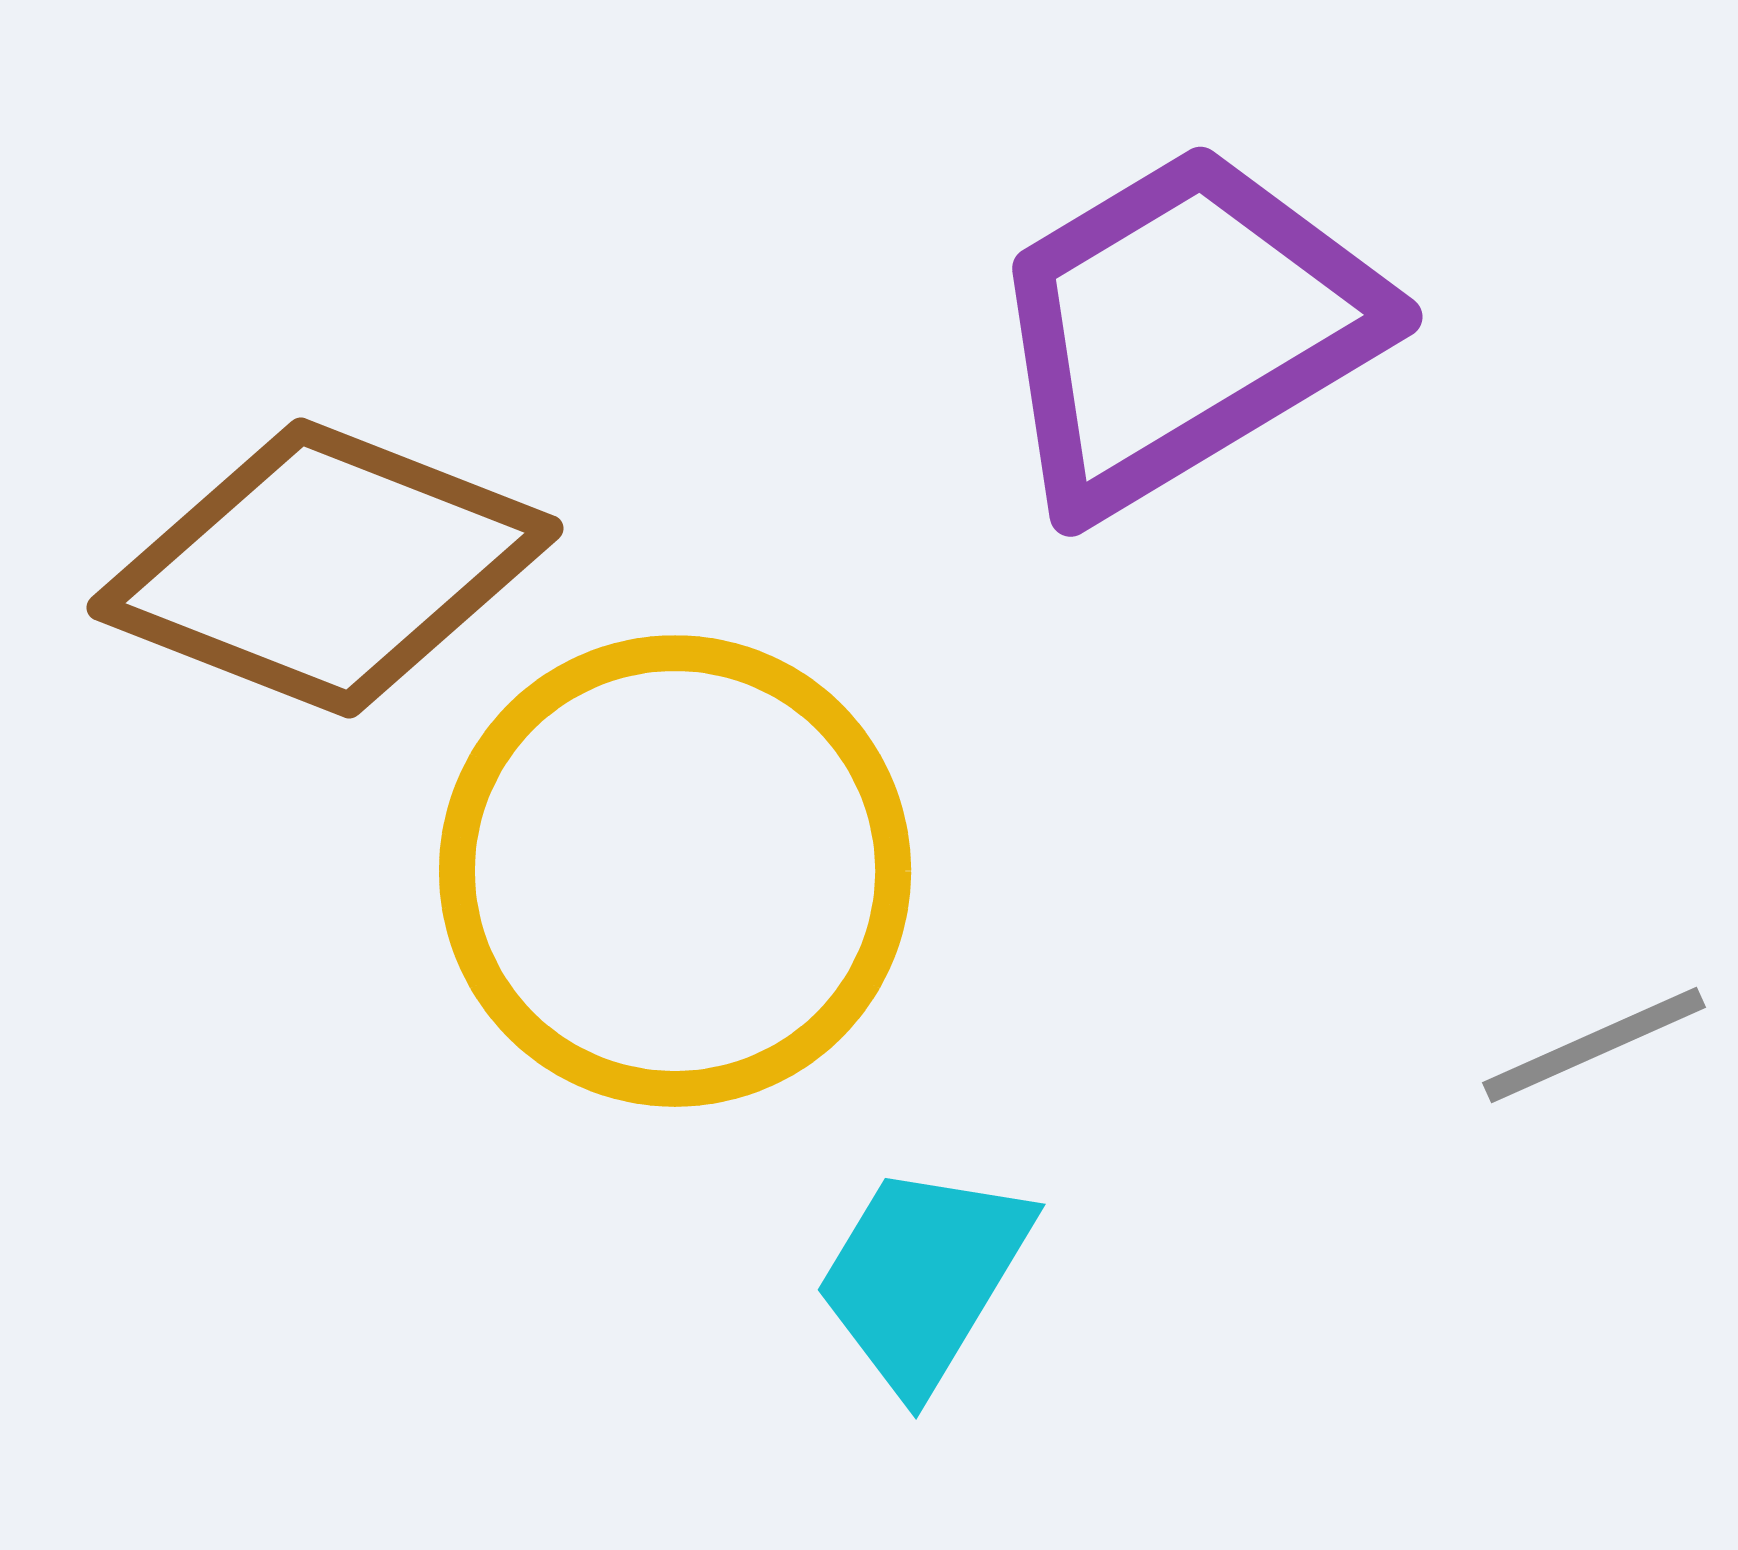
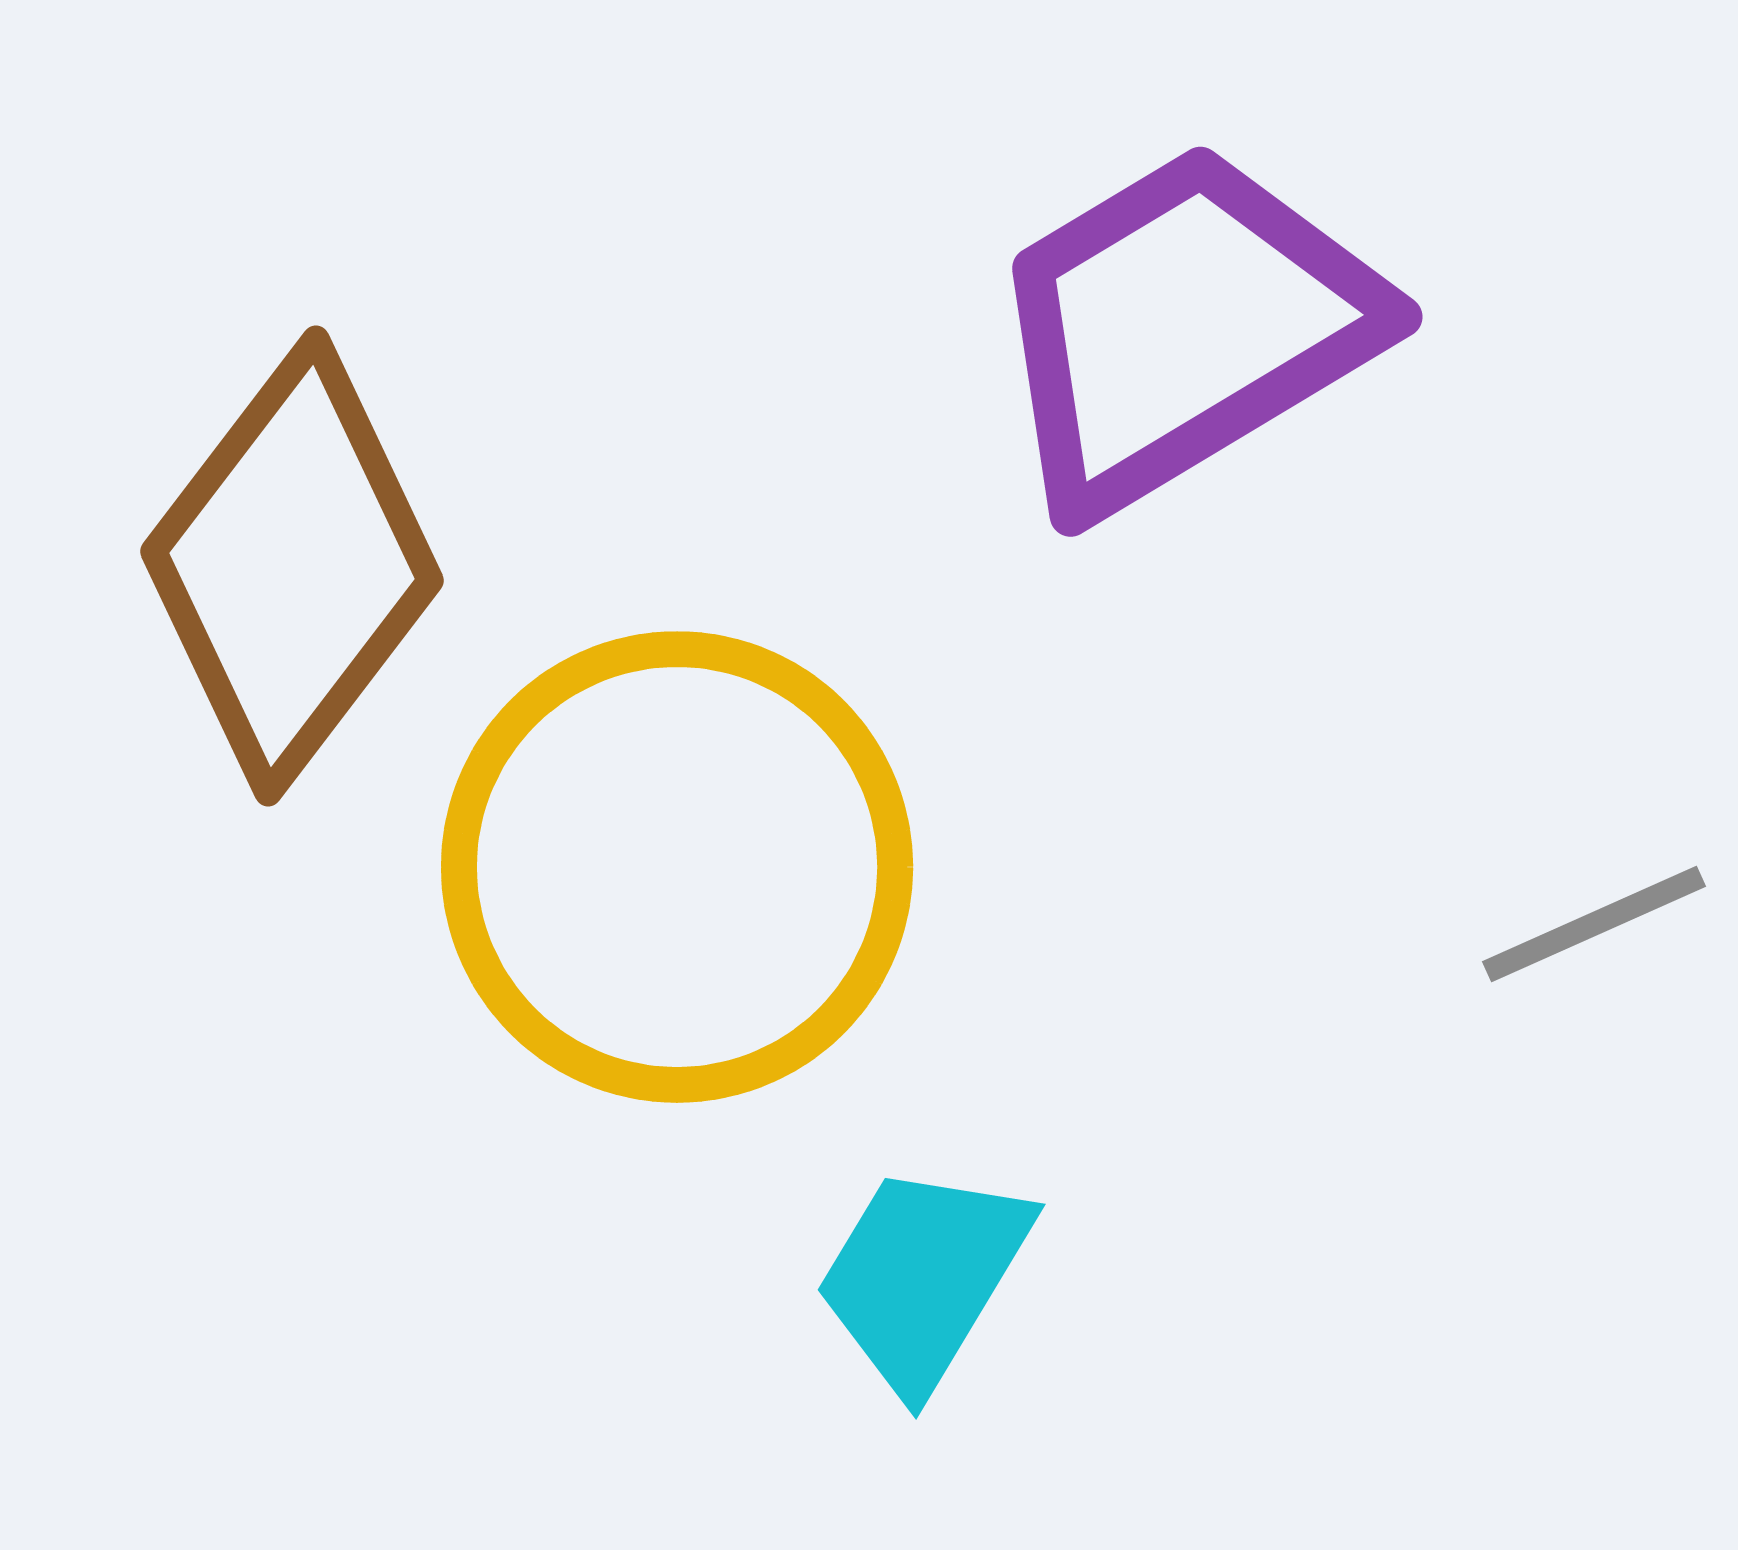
brown diamond: moved 33 px left, 2 px up; rotated 74 degrees counterclockwise
yellow circle: moved 2 px right, 4 px up
gray line: moved 121 px up
